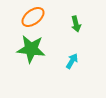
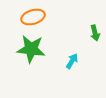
orange ellipse: rotated 20 degrees clockwise
green arrow: moved 19 px right, 9 px down
